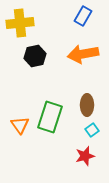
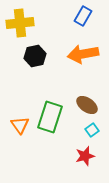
brown ellipse: rotated 55 degrees counterclockwise
